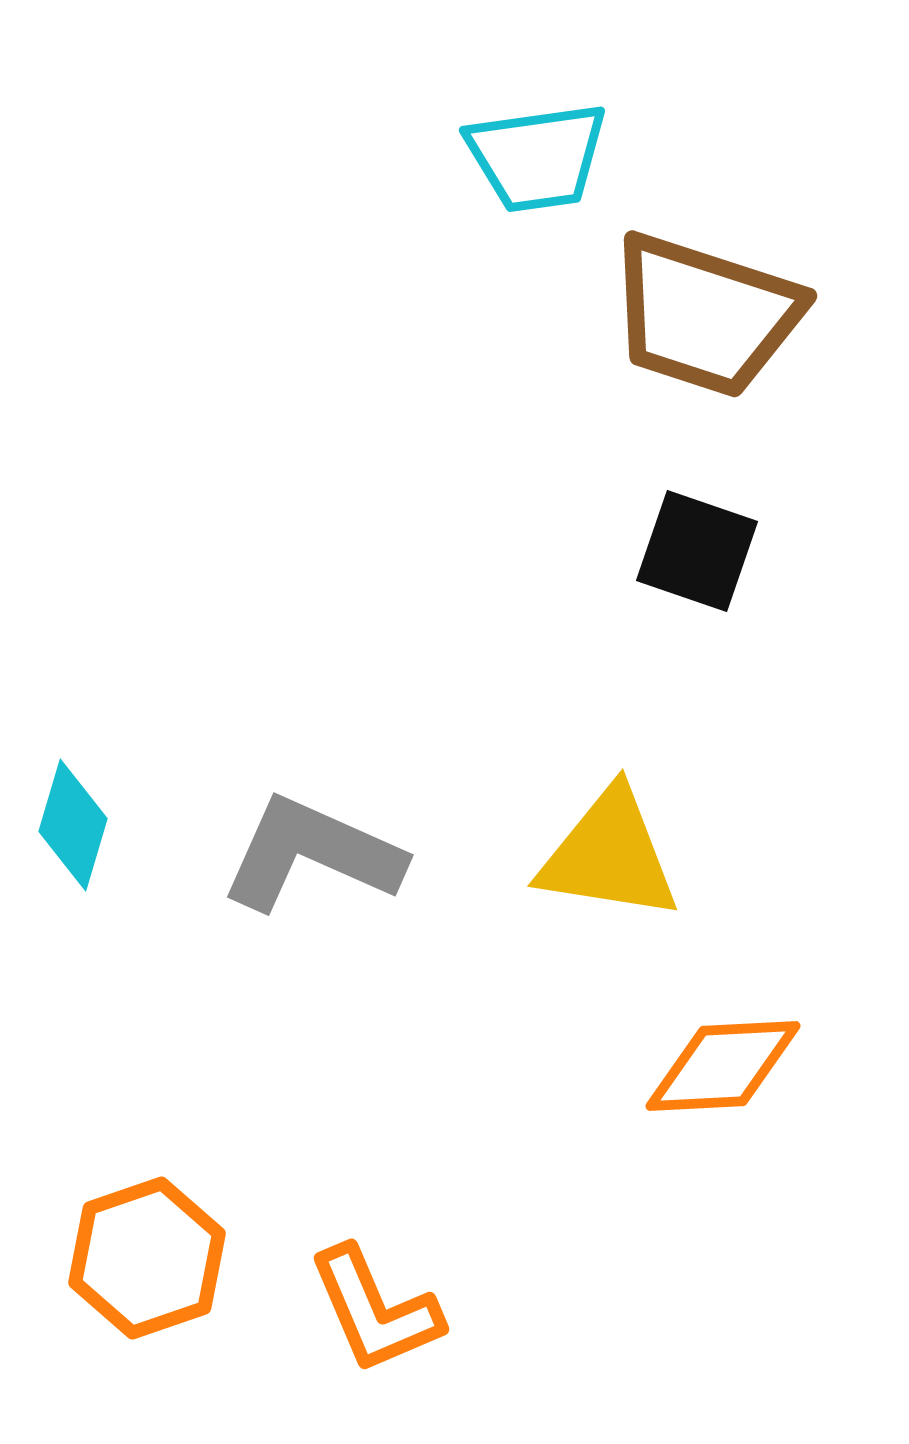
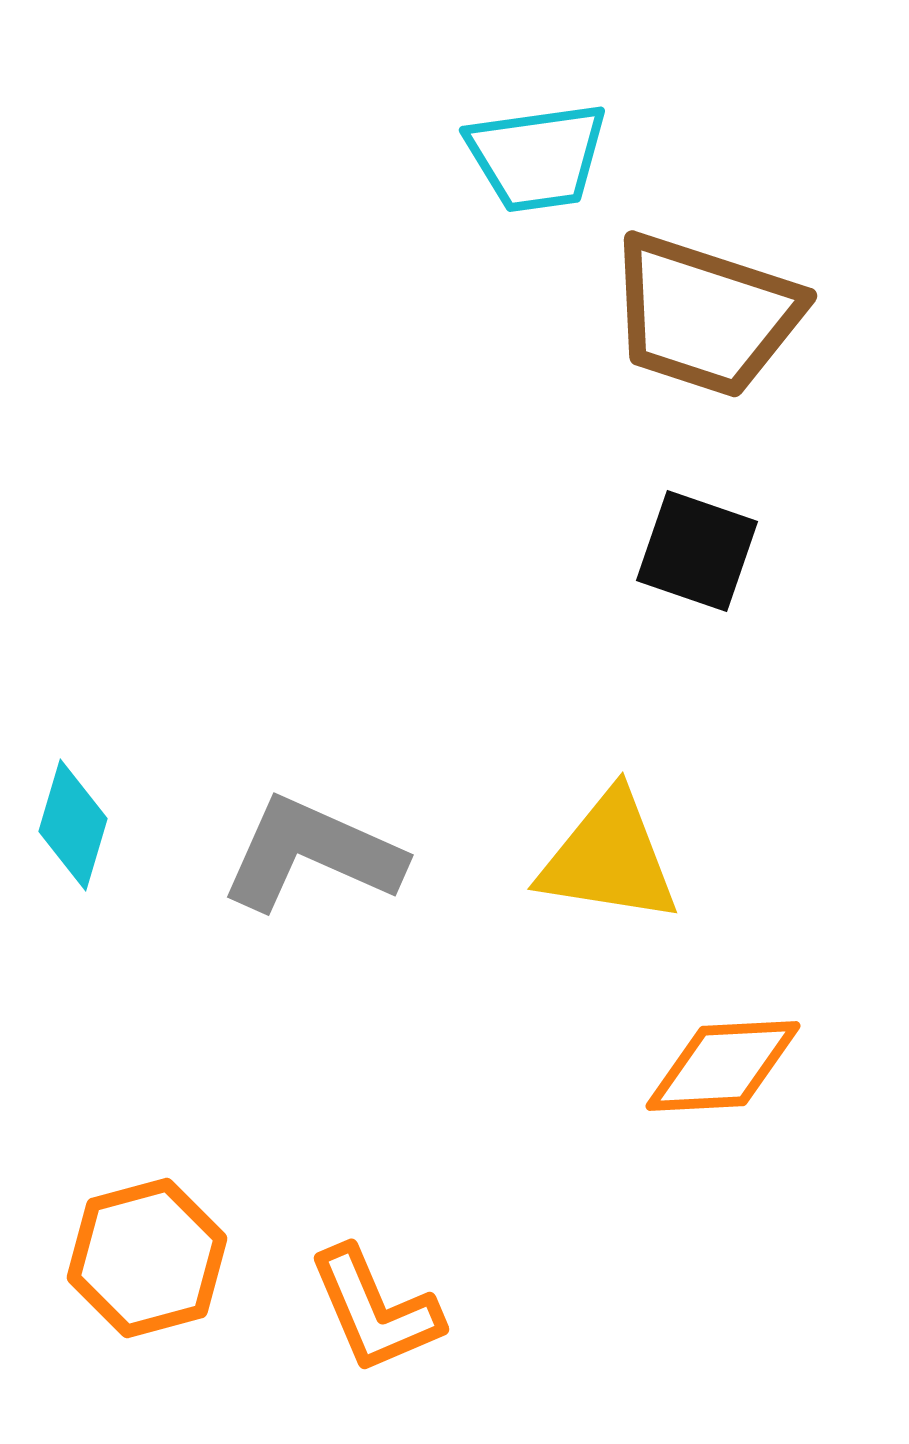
yellow triangle: moved 3 px down
orange hexagon: rotated 4 degrees clockwise
